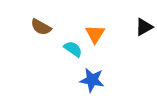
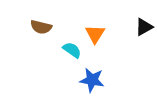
brown semicircle: rotated 15 degrees counterclockwise
cyan semicircle: moved 1 px left, 1 px down
